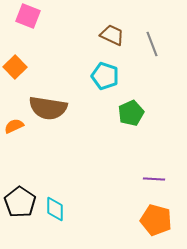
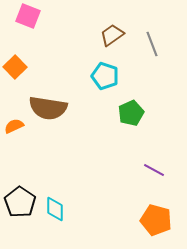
brown trapezoid: rotated 60 degrees counterclockwise
purple line: moved 9 px up; rotated 25 degrees clockwise
